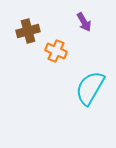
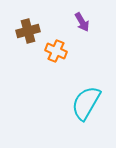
purple arrow: moved 2 px left
cyan semicircle: moved 4 px left, 15 px down
